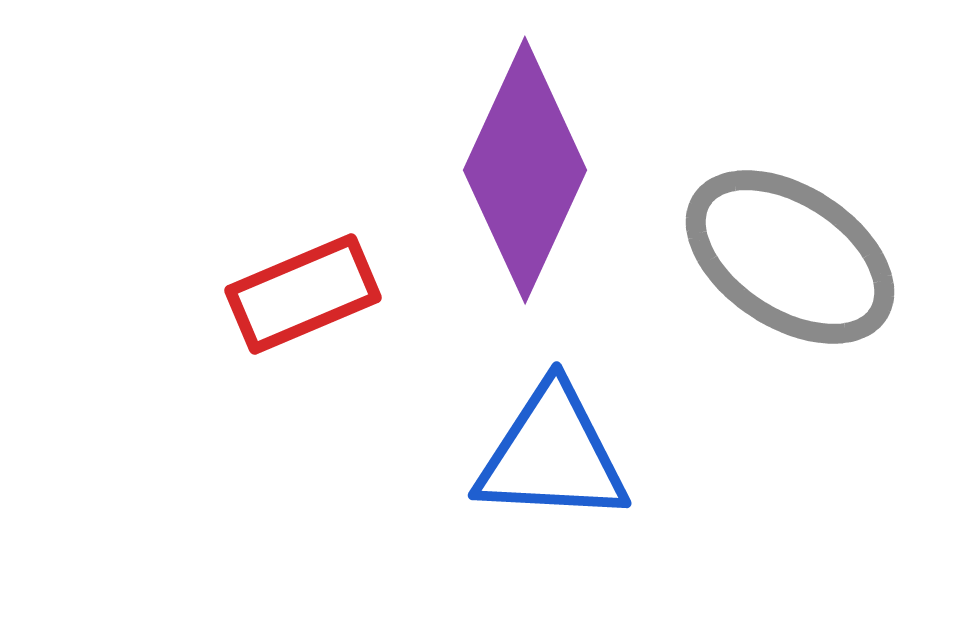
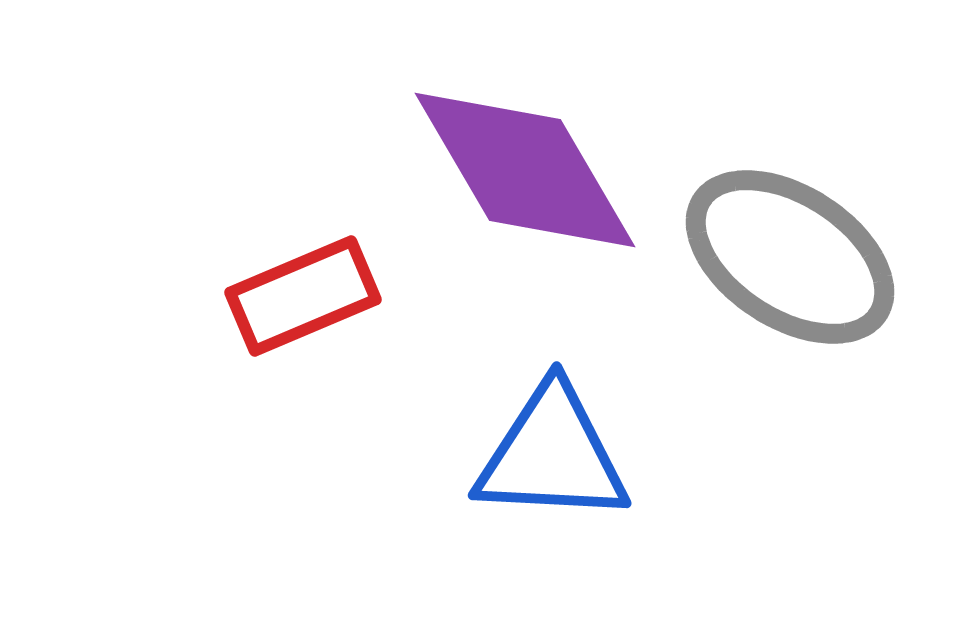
purple diamond: rotated 55 degrees counterclockwise
red rectangle: moved 2 px down
